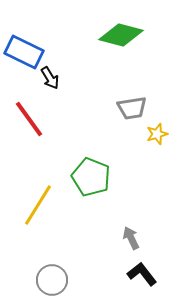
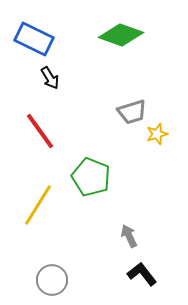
green diamond: rotated 6 degrees clockwise
blue rectangle: moved 10 px right, 13 px up
gray trapezoid: moved 4 px down; rotated 8 degrees counterclockwise
red line: moved 11 px right, 12 px down
gray arrow: moved 2 px left, 2 px up
